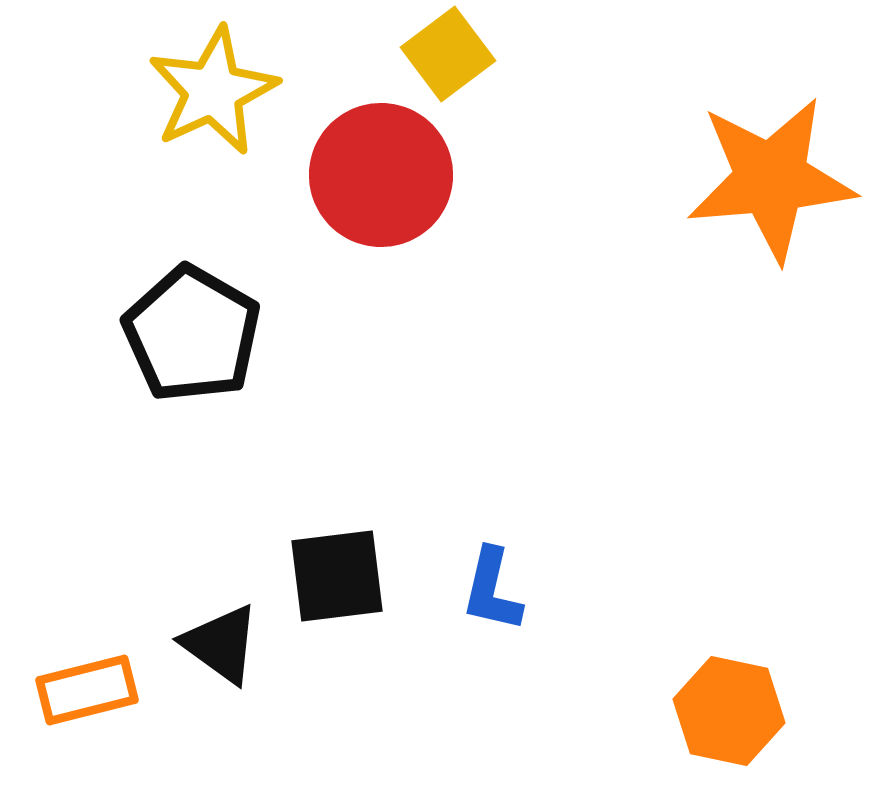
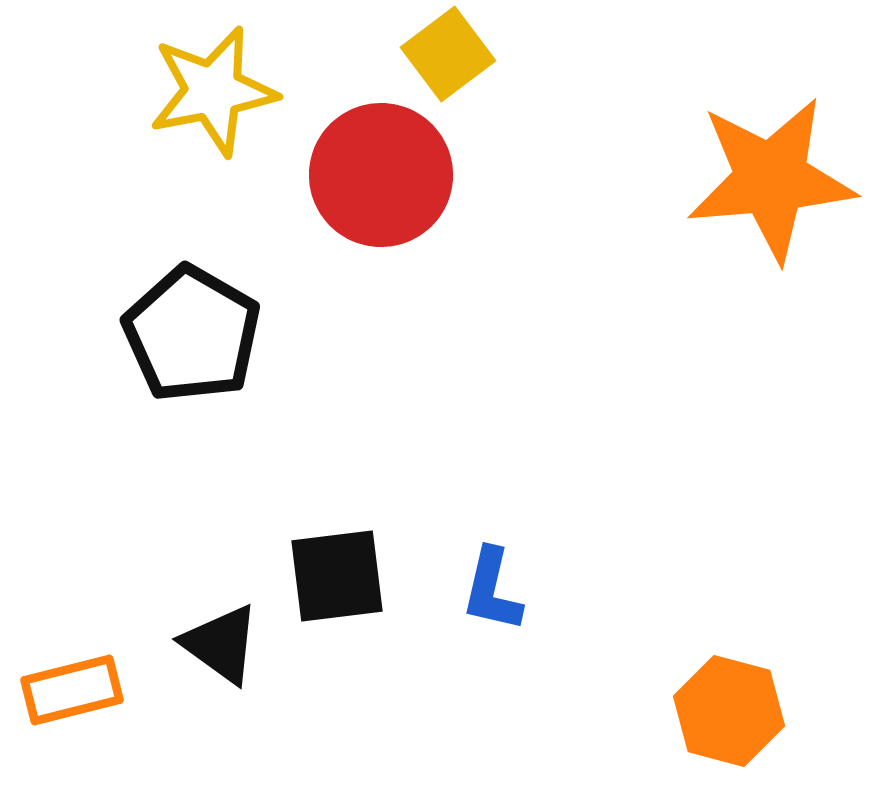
yellow star: rotated 14 degrees clockwise
orange rectangle: moved 15 px left
orange hexagon: rotated 3 degrees clockwise
